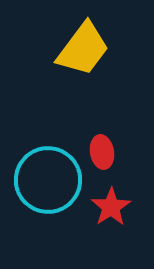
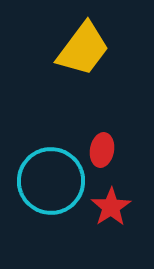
red ellipse: moved 2 px up; rotated 20 degrees clockwise
cyan circle: moved 3 px right, 1 px down
